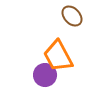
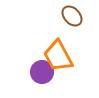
purple circle: moved 3 px left, 3 px up
